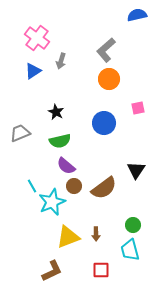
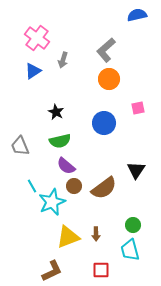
gray arrow: moved 2 px right, 1 px up
gray trapezoid: moved 13 px down; rotated 90 degrees counterclockwise
